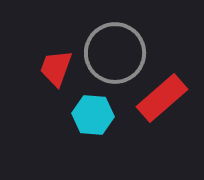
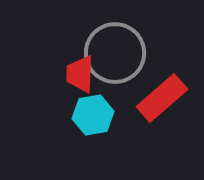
red trapezoid: moved 24 px right, 6 px down; rotated 18 degrees counterclockwise
cyan hexagon: rotated 15 degrees counterclockwise
